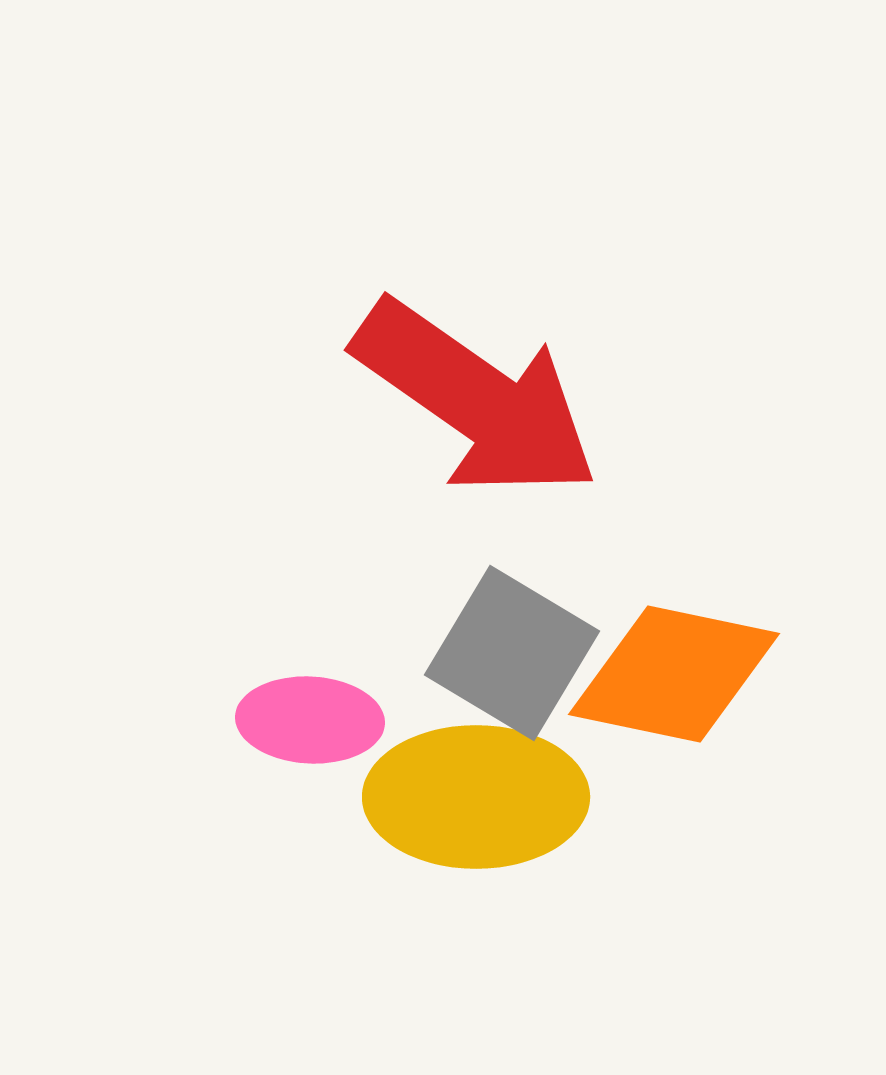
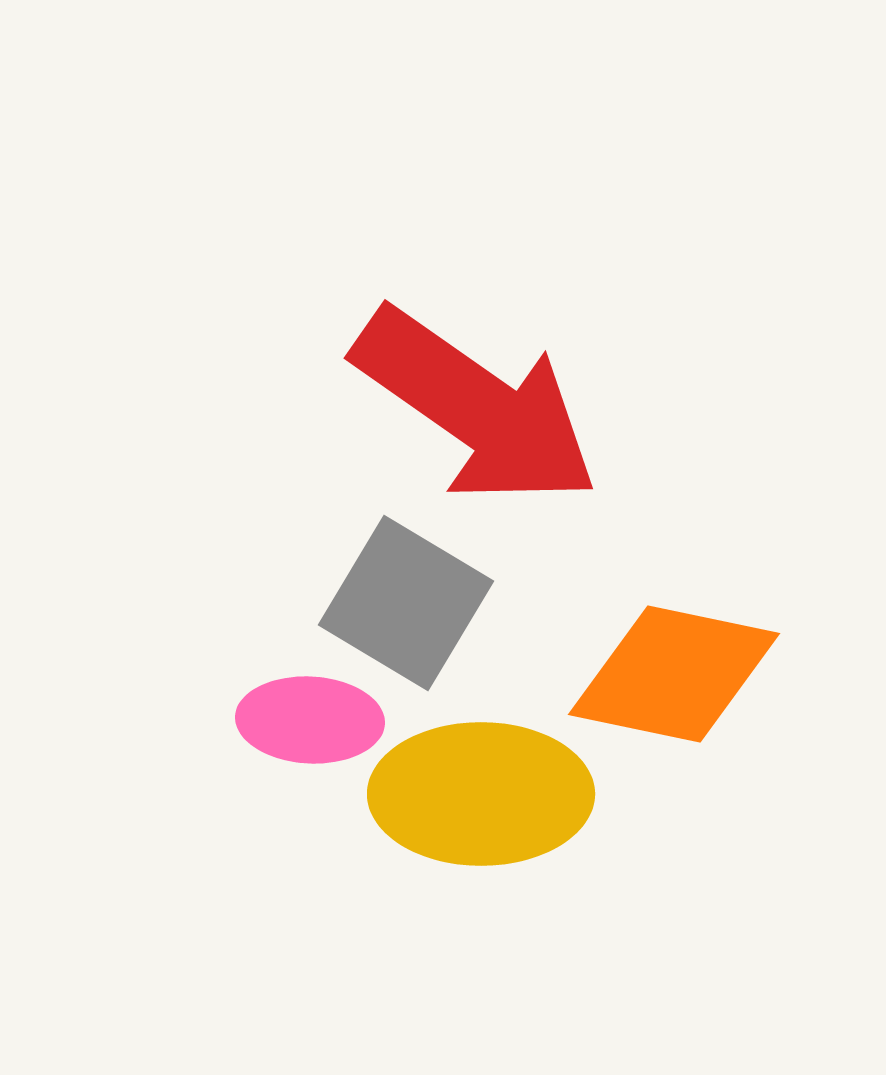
red arrow: moved 8 px down
gray square: moved 106 px left, 50 px up
yellow ellipse: moved 5 px right, 3 px up
